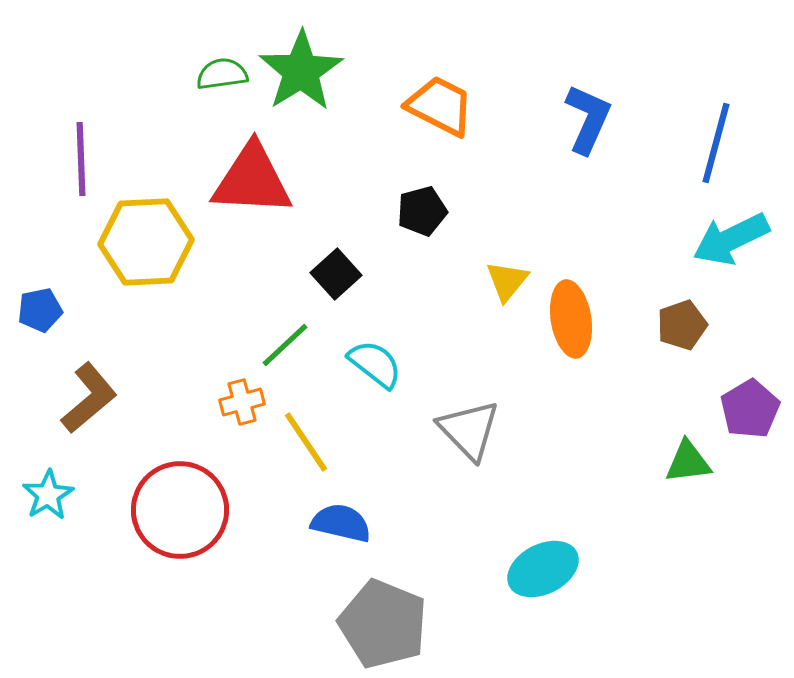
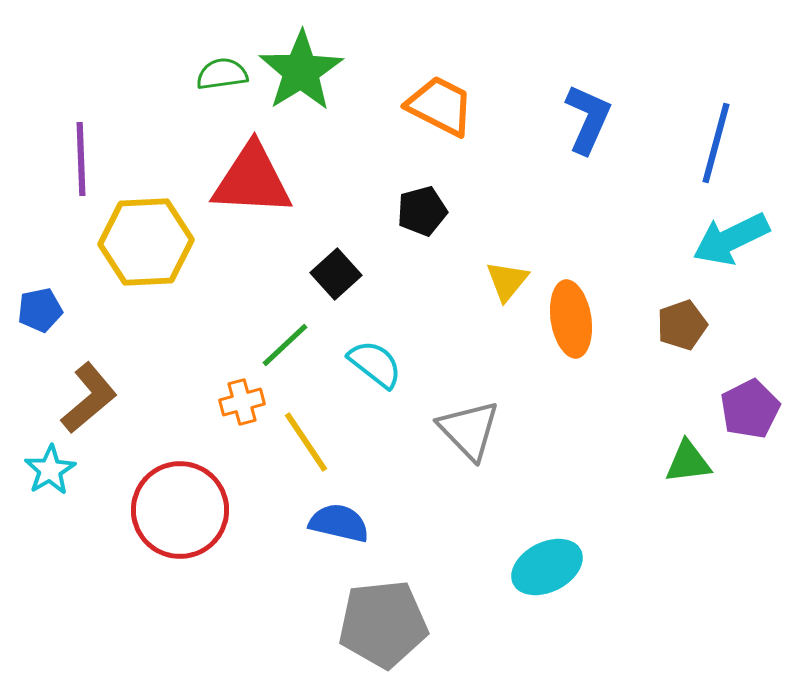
purple pentagon: rotated 4 degrees clockwise
cyan star: moved 2 px right, 25 px up
blue semicircle: moved 2 px left
cyan ellipse: moved 4 px right, 2 px up
gray pentagon: rotated 28 degrees counterclockwise
